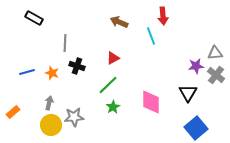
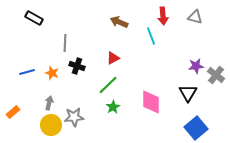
gray triangle: moved 20 px left, 36 px up; rotated 21 degrees clockwise
